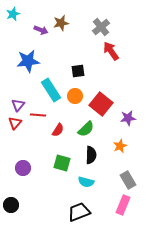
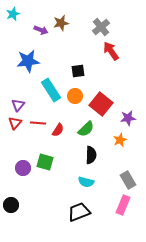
red line: moved 8 px down
orange star: moved 6 px up
green square: moved 17 px left, 1 px up
